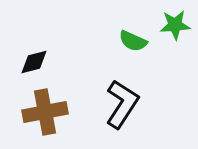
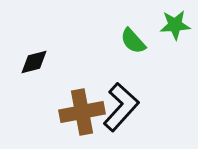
green semicircle: rotated 24 degrees clockwise
black L-shape: moved 1 px left, 3 px down; rotated 9 degrees clockwise
brown cross: moved 37 px right
